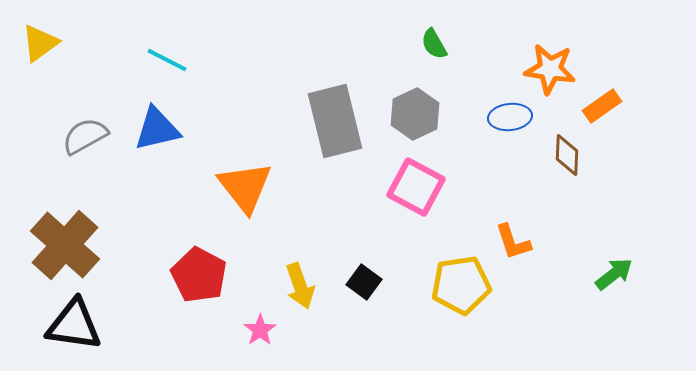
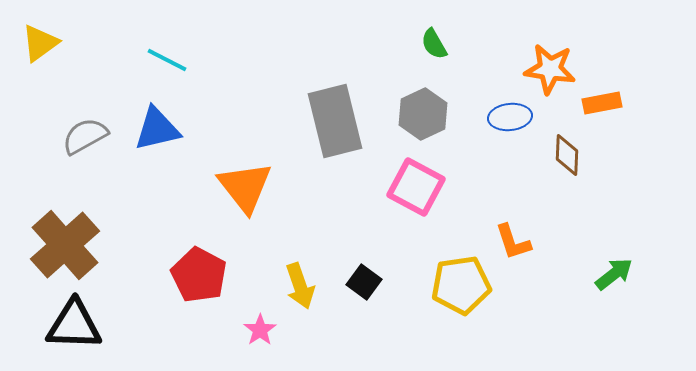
orange rectangle: moved 3 px up; rotated 24 degrees clockwise
gray hexagon: moved 8 px right
brown cross: rotated 6 degrees clockwise
black triangle: rotated 6 degrees counterclockwise
